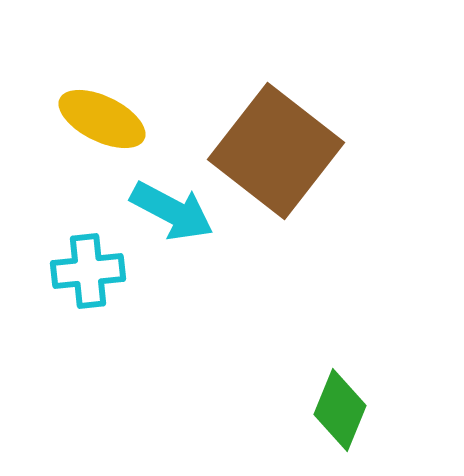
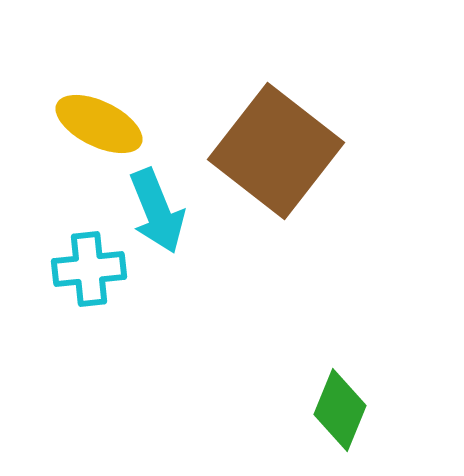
yellow ellipse: moved 3 px left, 5 px down
cyan arrow: moved 15 px left; rotated 40 degrees clockwise
cyan cross: moved 1 px right, 2 px up
